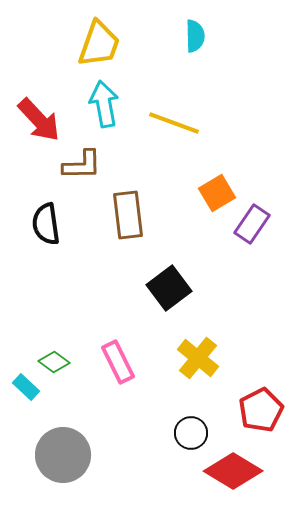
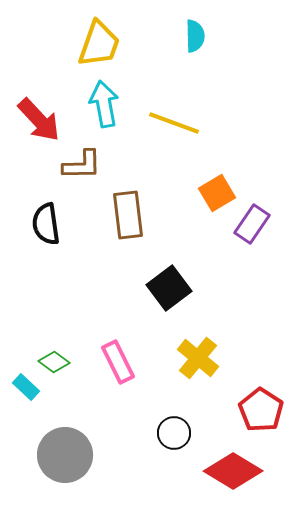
red pentagon: rotated 12 degrees counterclockwise
black circle: moved 17 px left
gray circle: moved 2 px right
